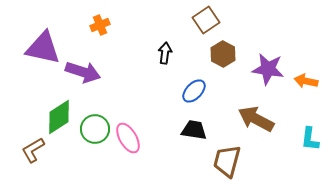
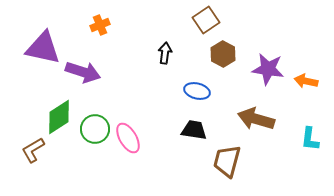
blue ellipse: moved 3 px right; rotated 60 degrees clockwise
brown arrow: rotated 12 degrees counterclockwise
